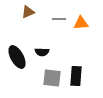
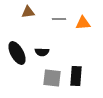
brown triangle: rotated 16 degrees clockwise
orange triangle: moved 2 px right
black ellipse: moved 4 px up
